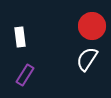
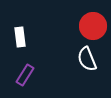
red circle: moved 1 px right
white semicircle: rotated 55 degrees counterclockwise
